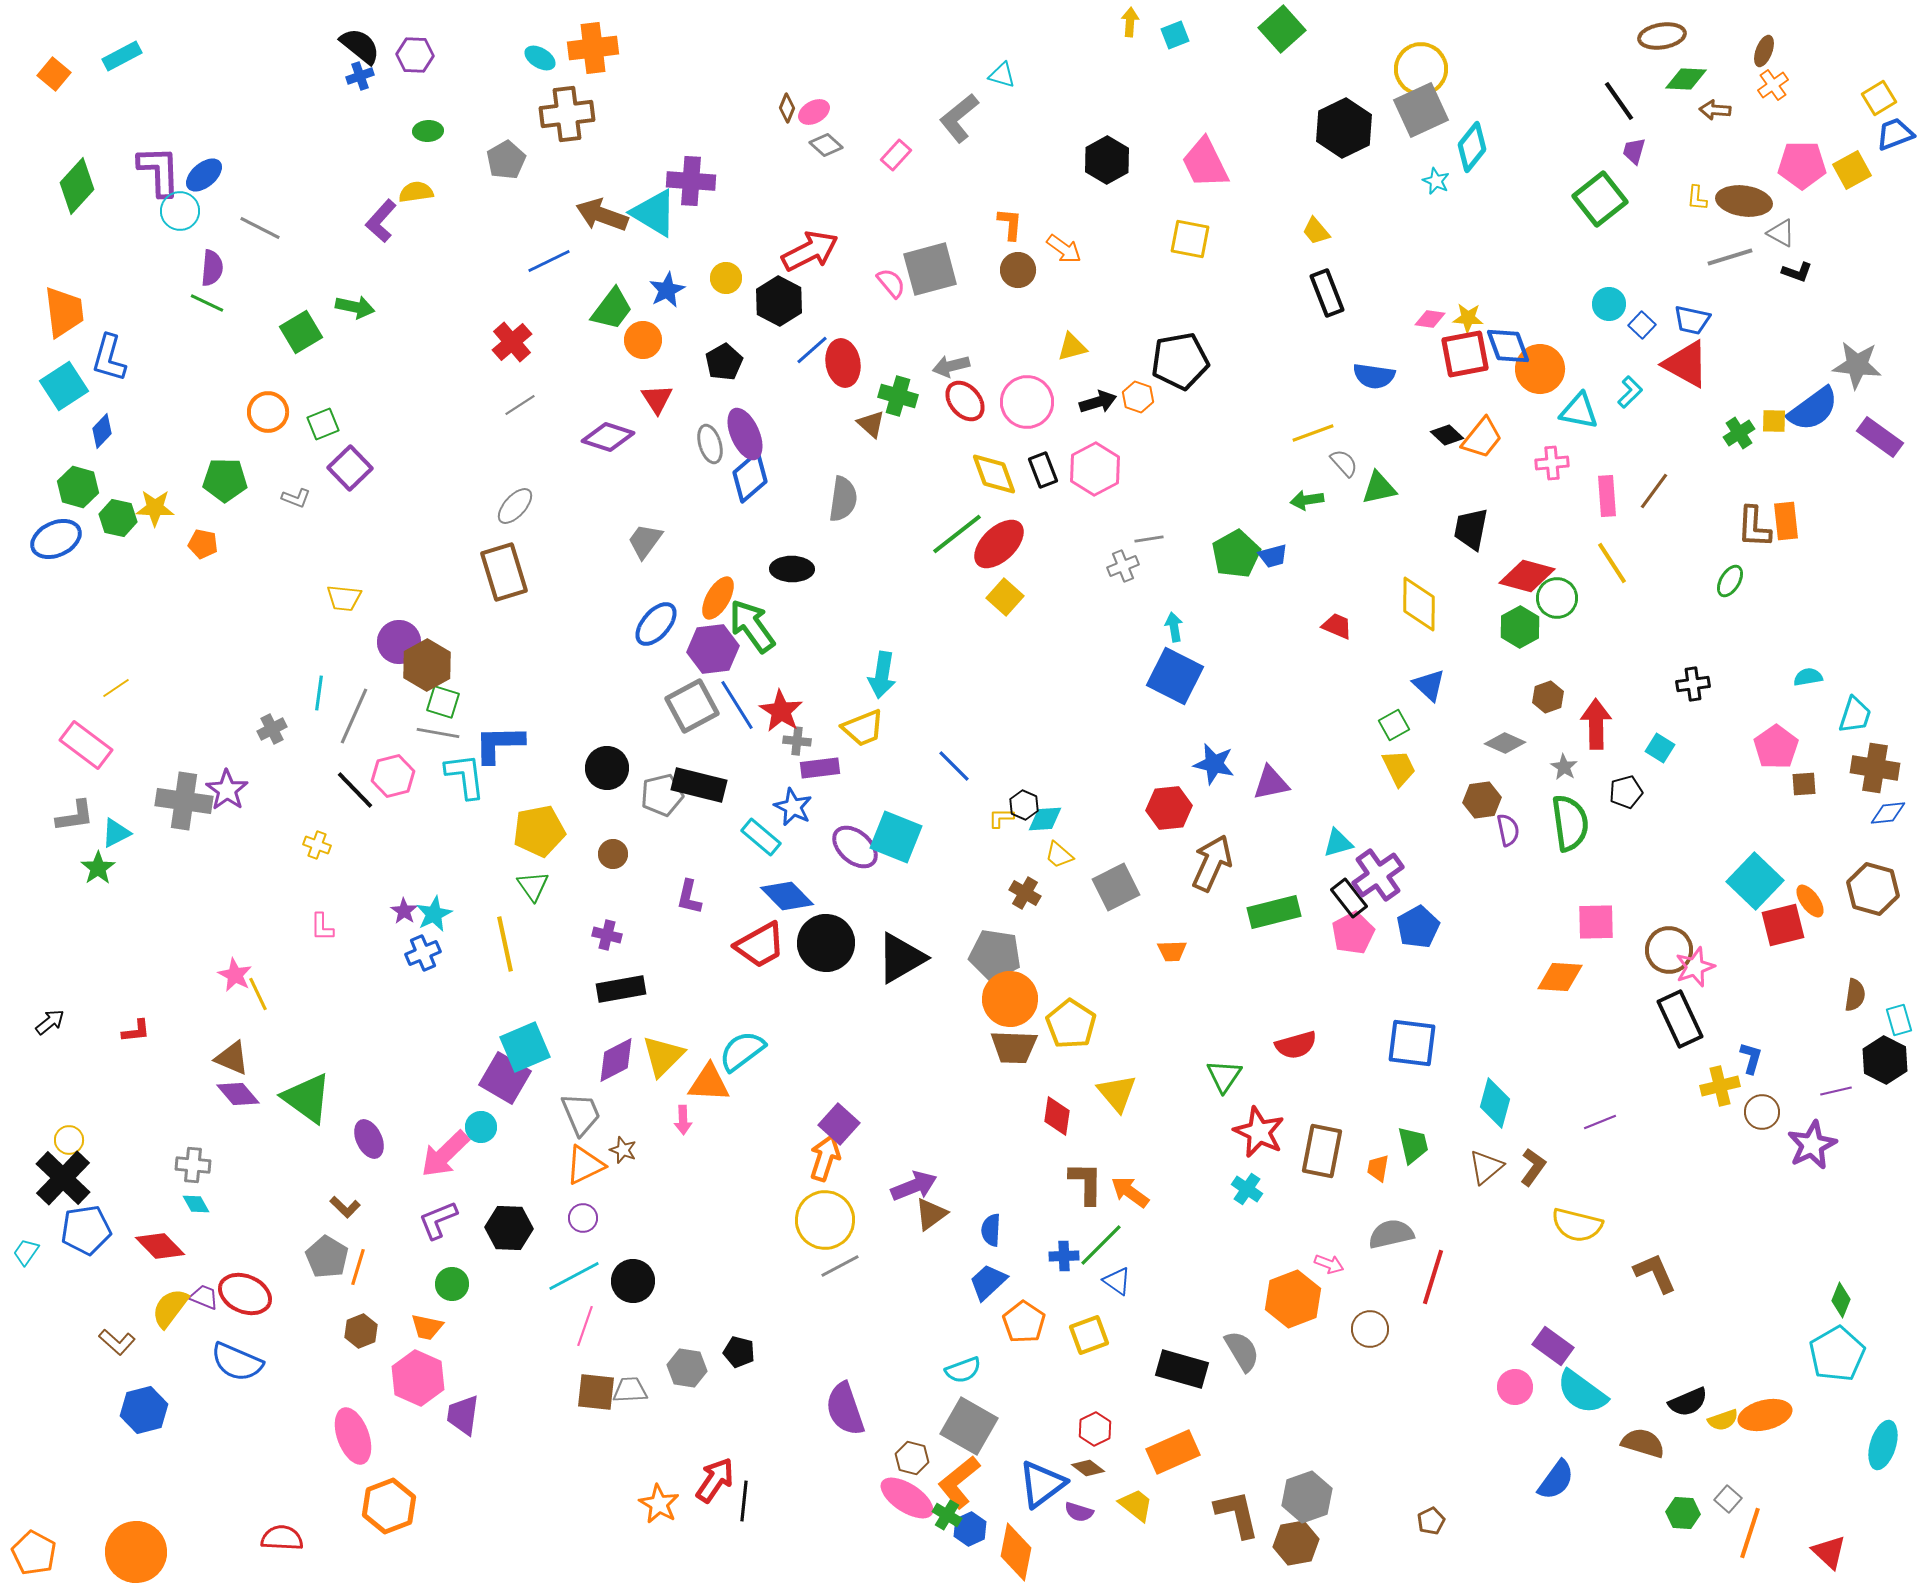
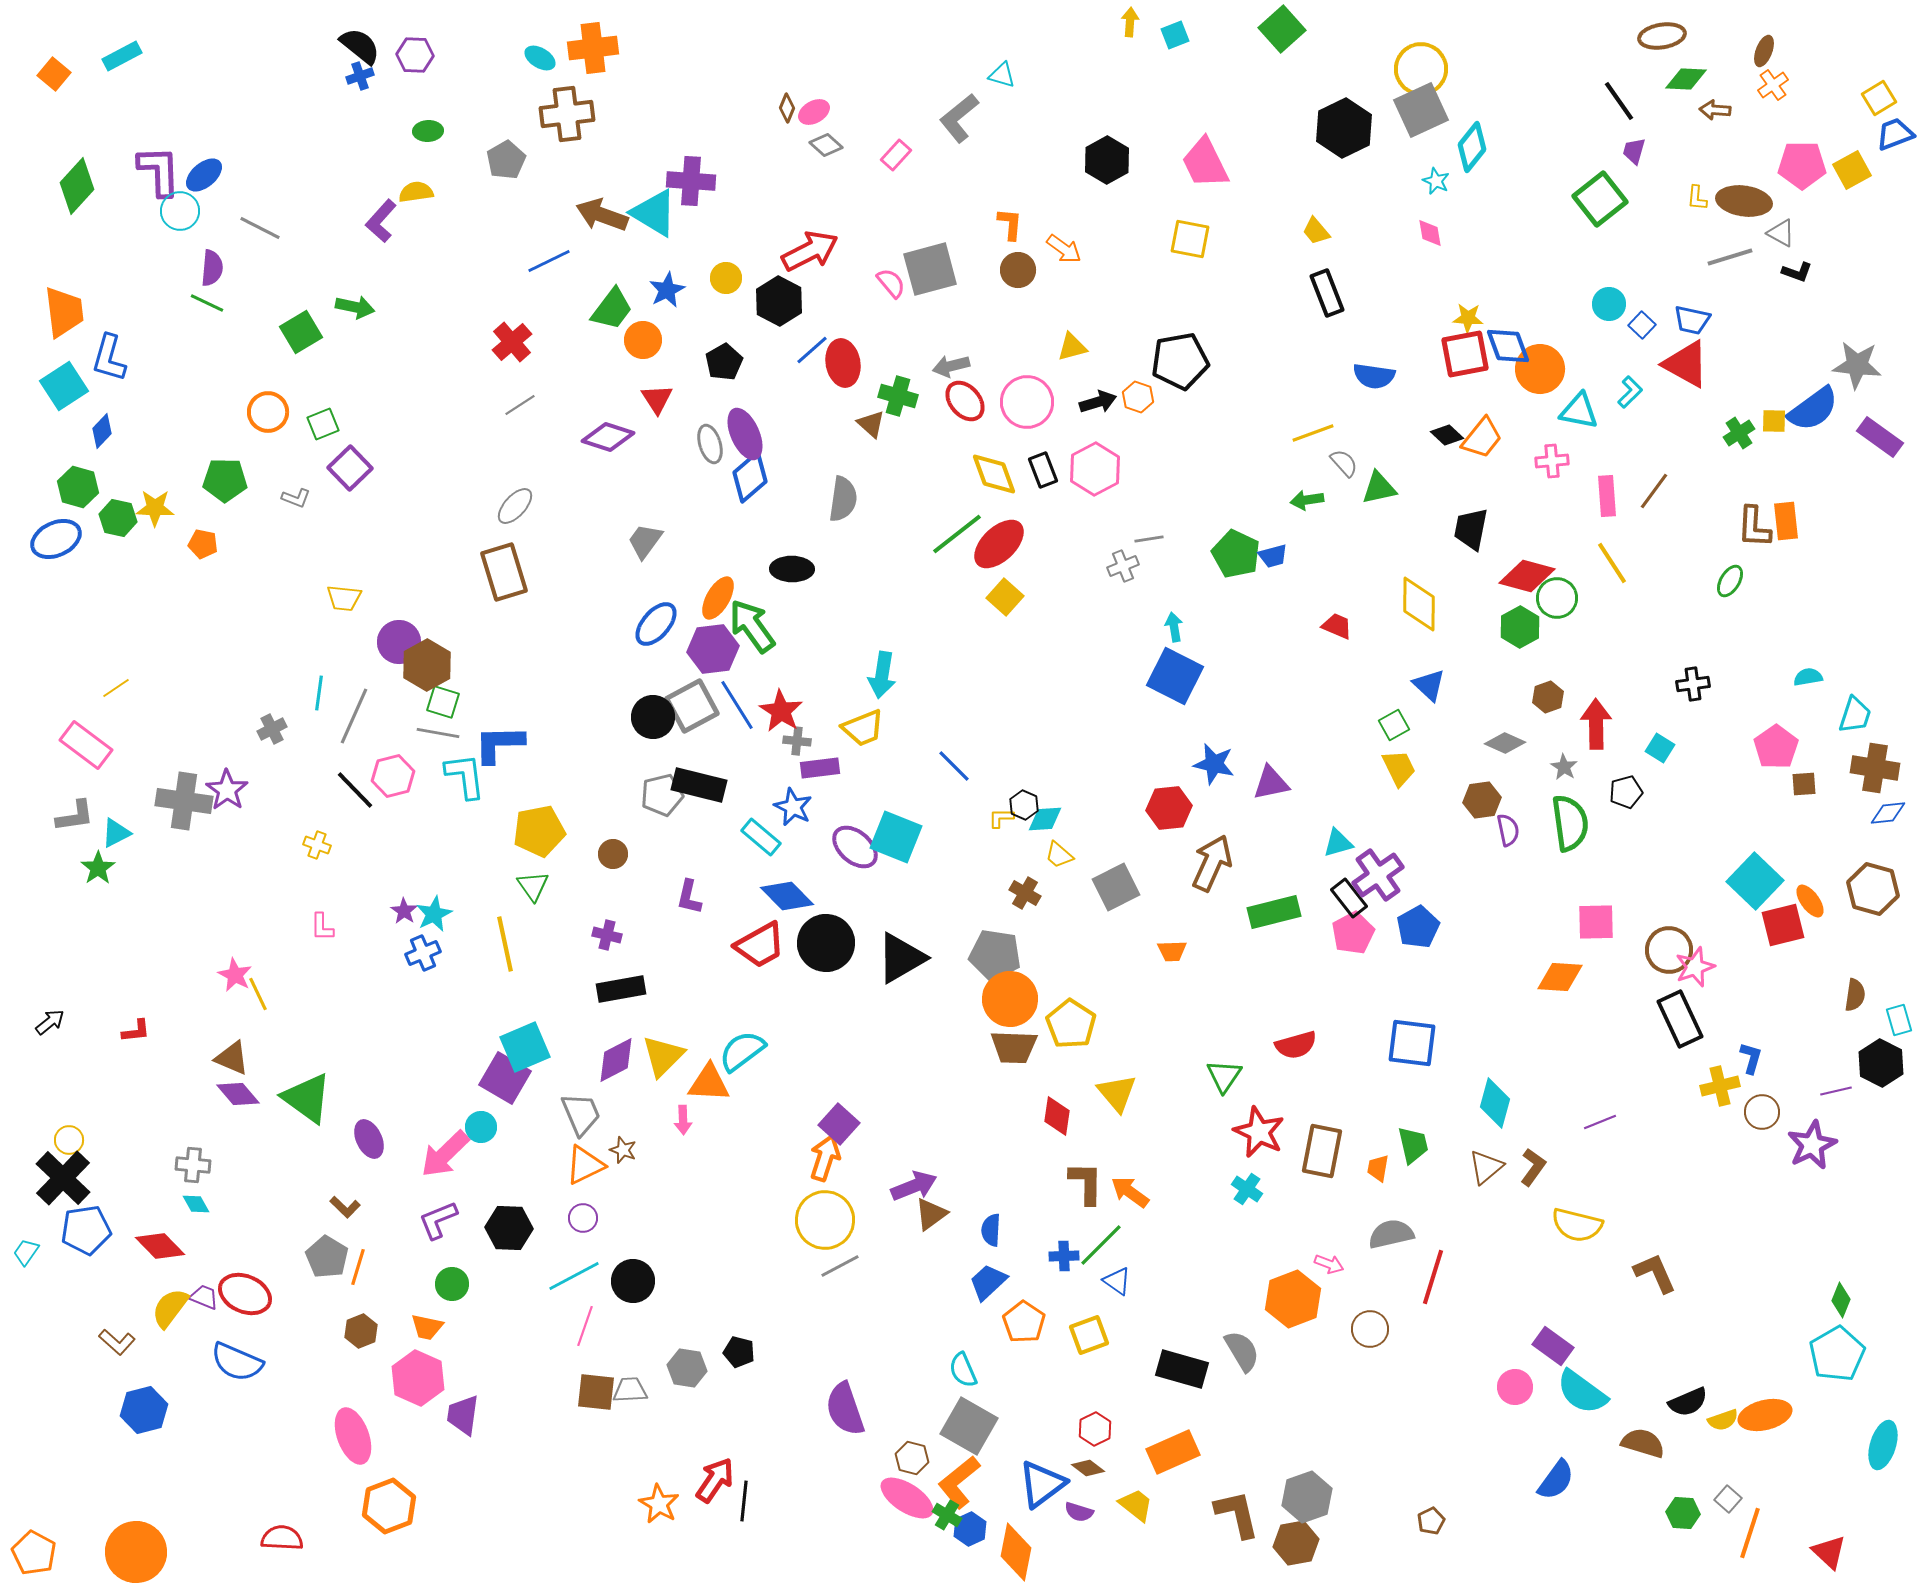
pink diamond at (1430, 319): moved 86 px up; rotated 72 degrees clockwise
pink cross at (1552, 463): moved 2 px up
green pentagon at (1236, 554): rotated 18 degrees counterclockwise
black circle at (607, 768): moved 46 px right, 51 px up
black hexagon at (1885, 1060): moved 4 px left, 3 px down
cyan semicircle at (963, 1370): rotated 87 degrees clockwise
